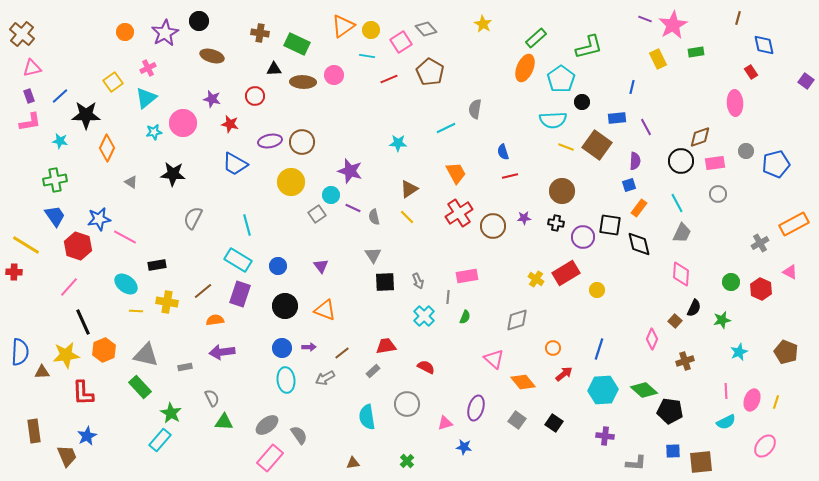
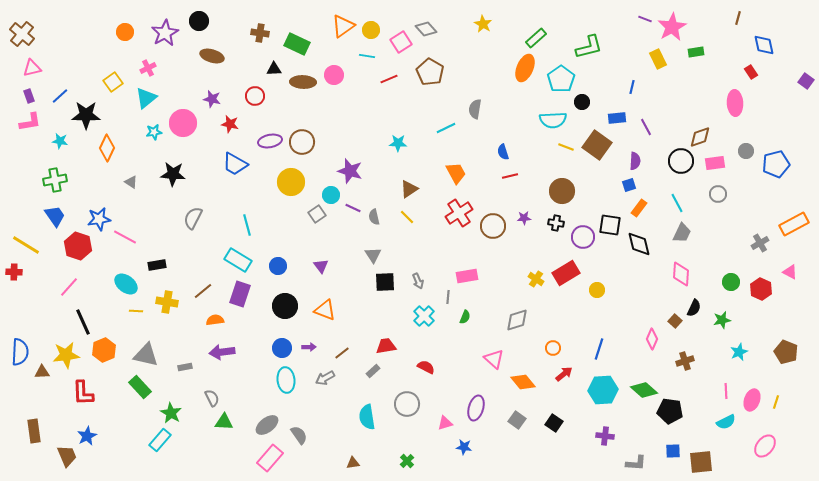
pink star at (673, 25): moved 1 px left, 2 px down
